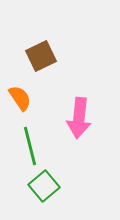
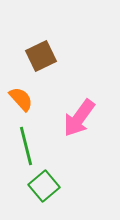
orange semicircle: moved 1 px right, 1 px down; rotated 8 degrees counterclockwise
pink arrow: rotated 30 degrees clockwise
green line: moved 4 px left
